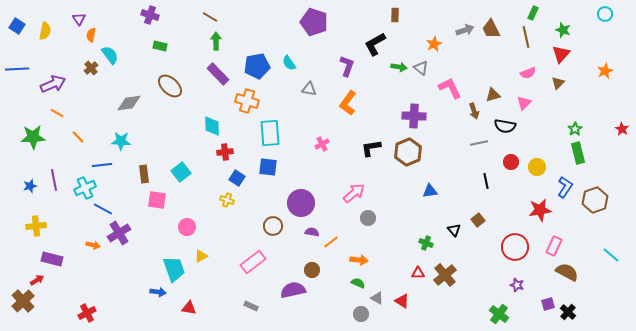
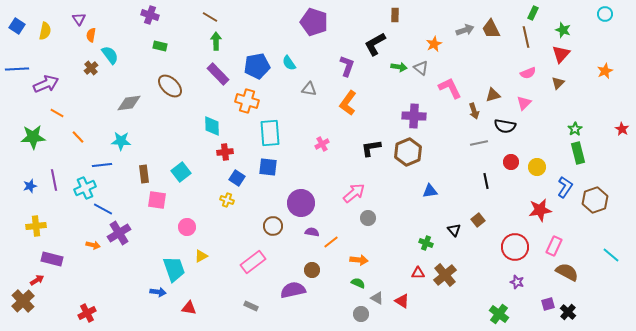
purple arrow at (53, 84): moved 7 px left
purple star at (517, 285): moved 3 px up
